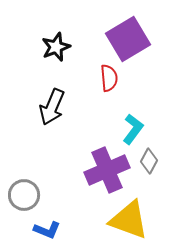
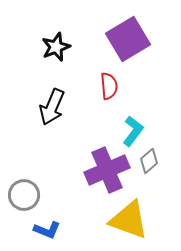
red semicircle: moved 8 px down
cyan L-shape: moved 2 px down
gray diamond: rotated 20 degrees clockwise
